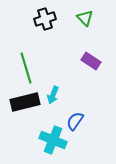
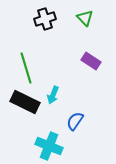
black rectangle: rotated 40 degrees clockwise
cyan cross: moved 4 px left, 6 px down
